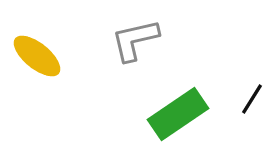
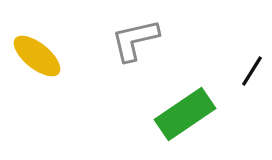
black line: moved 28 px up
green rectangle: moved 7 px right
